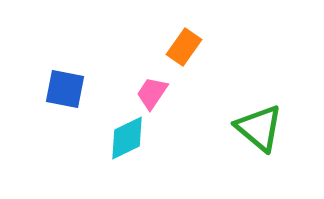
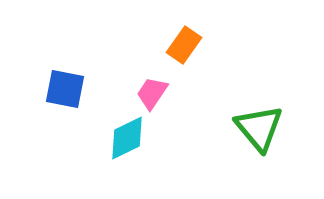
orange rectangle: moved 2 px up
green triangle: rotated 10 degrees clockwise
